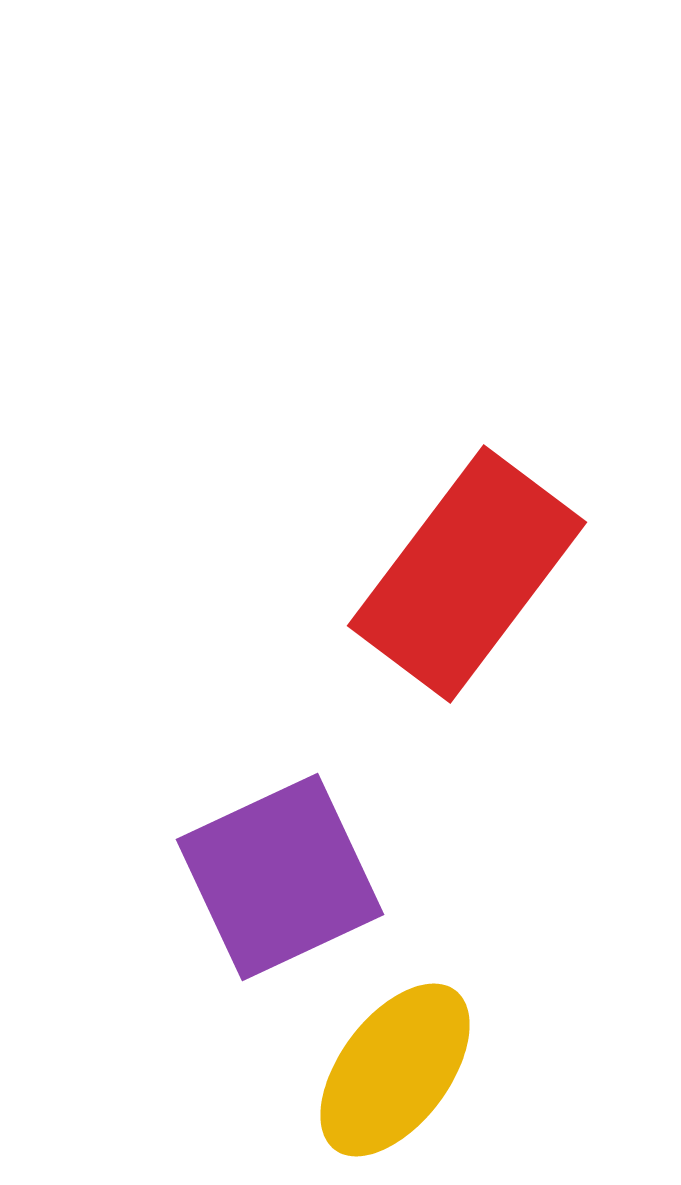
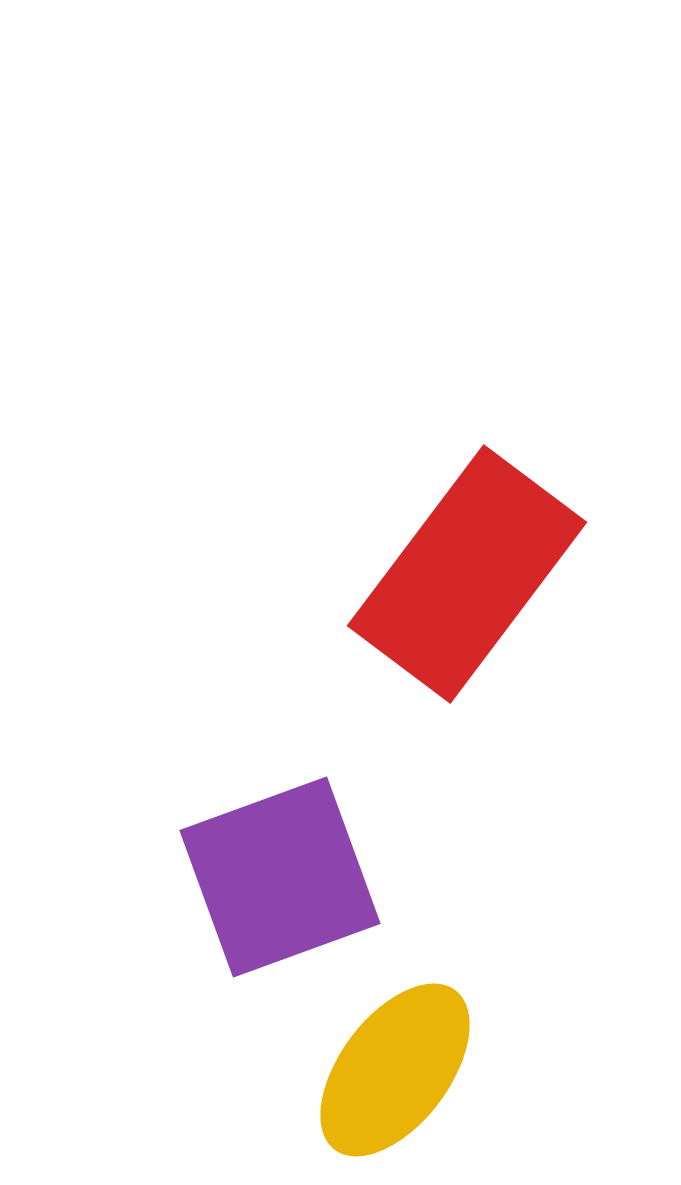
purple square: rotated 5 degrees clockwise
